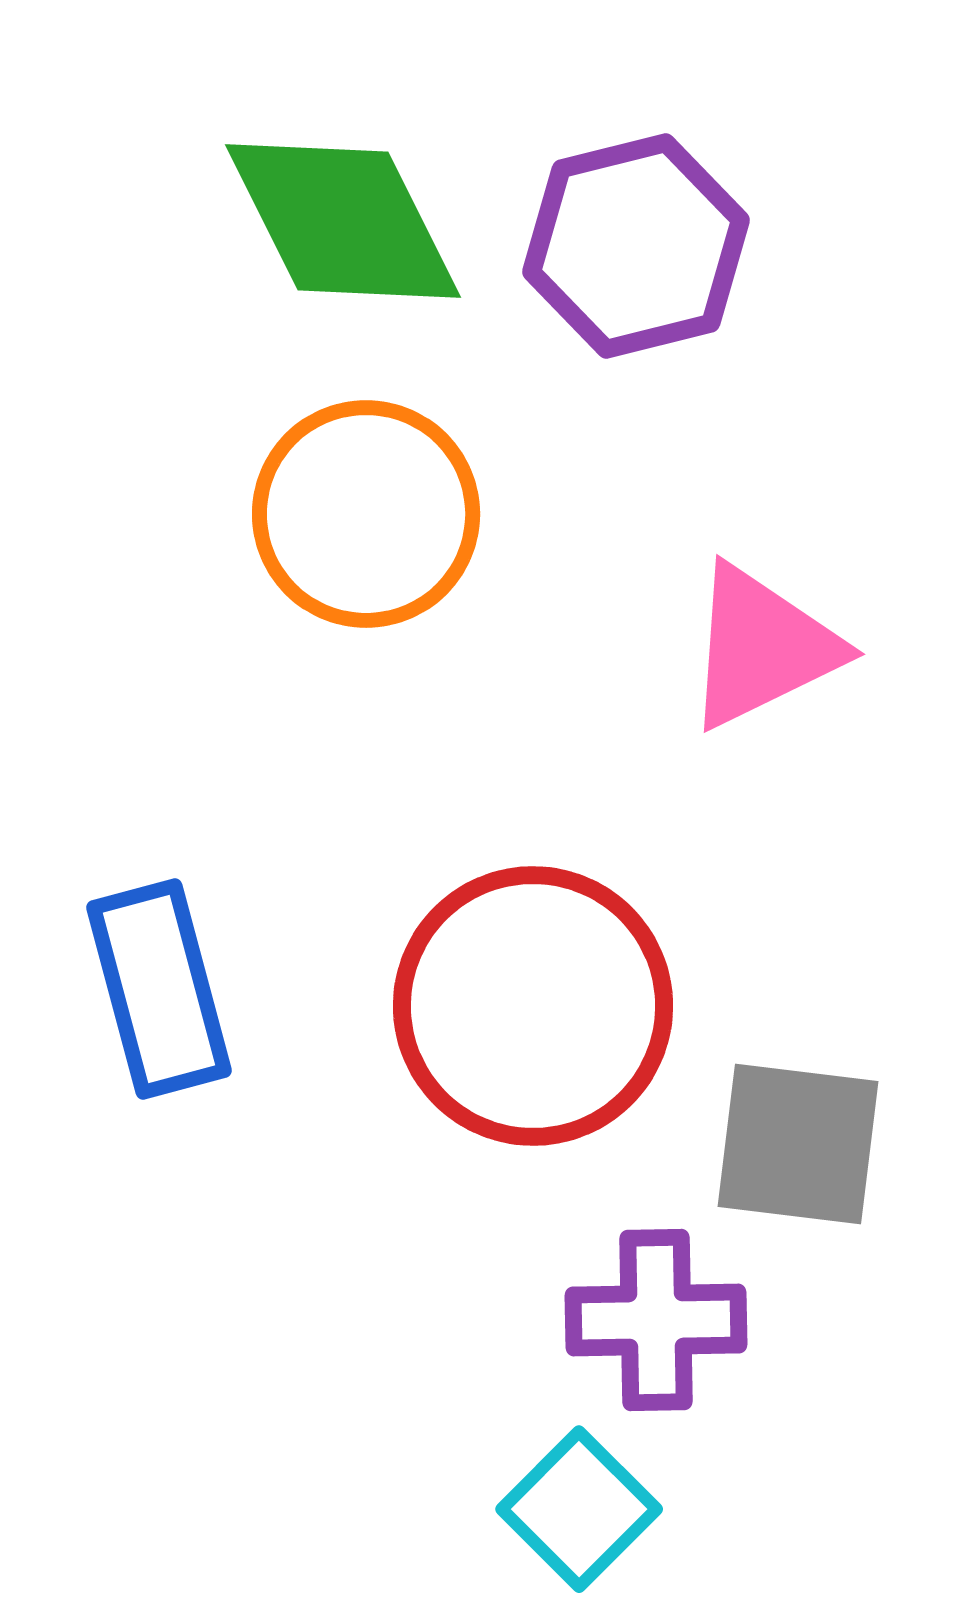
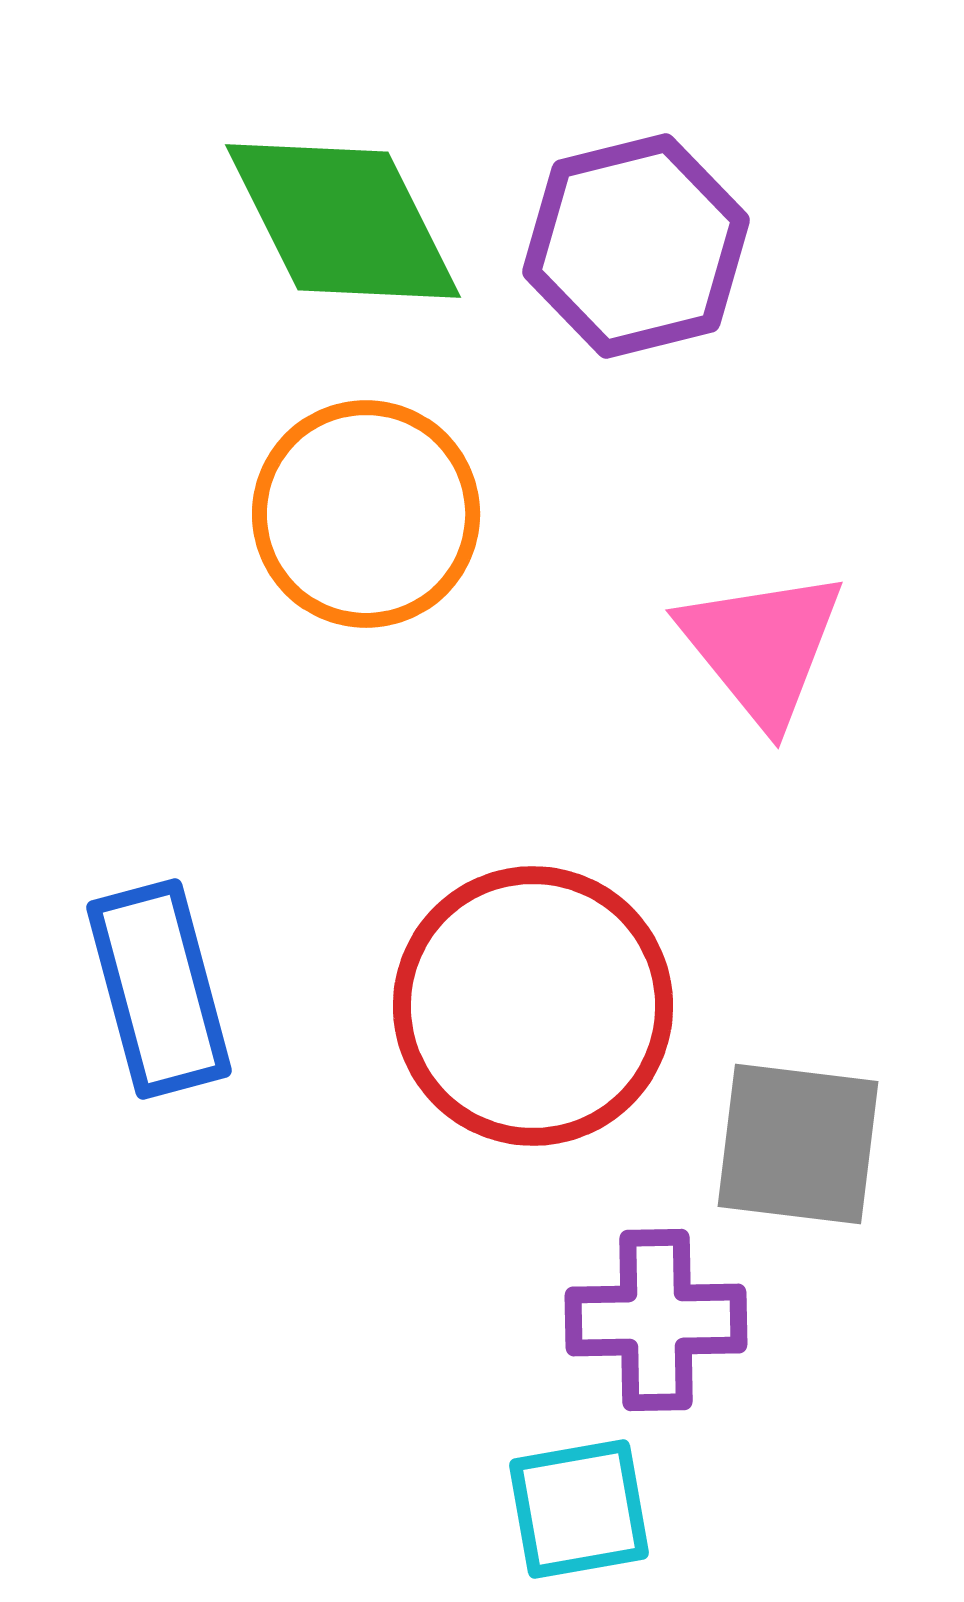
pink triangle: rotated 43 degrees counterclockwise
cyan square: rotated 35 degrees clockwise
